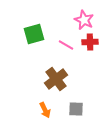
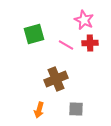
red cross: moved 1 px down
brown cross: rotated 15 degrees clockwise
orange arrow: moved 6 px left; rotated 42 degrees clockwise
